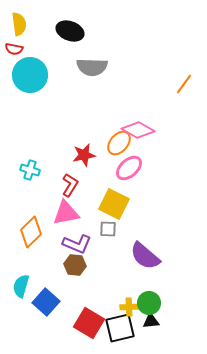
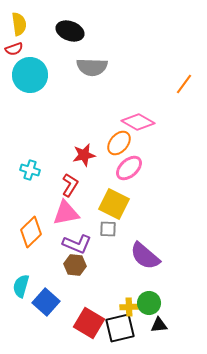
red semicircle: rotated 30 degrees counterclockwise
pink diamond: moved 8 px up
black triangle: moved 8 px right, 4 px down
